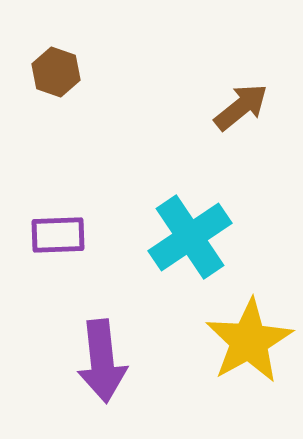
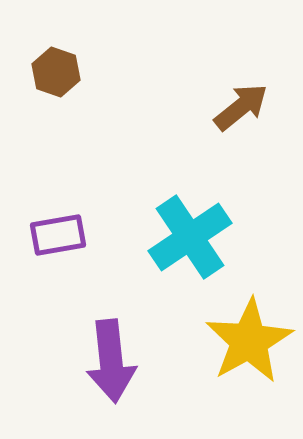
purple rectangle: rotated 8 degrees counterclockwise
purple arrow: moved 9 px right
